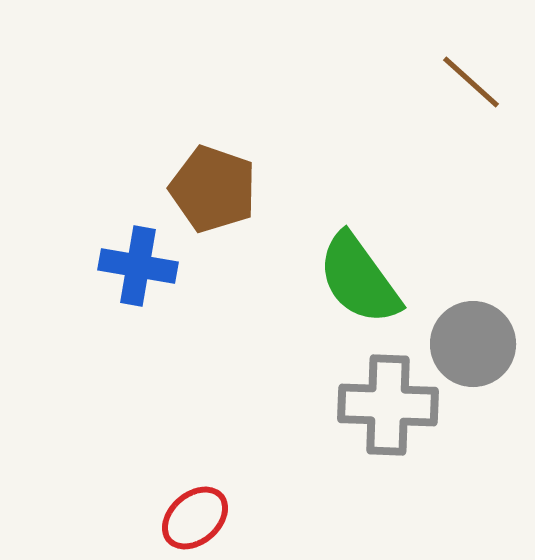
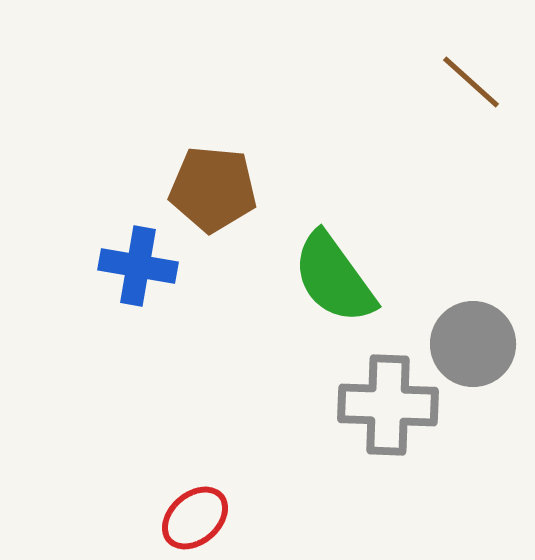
brown pentagon: rotated 14 degrees counterclockwise
green semicircle: moved 25 px left, 1 px up
